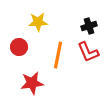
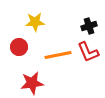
yellow star: moved 3 px left
orange line: rotated 68 degrees clockwise
